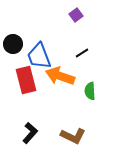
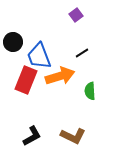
black circle: moved 2 px up
orange arrow: rotated 144 degrees clockwise
red rectangle: rotated 36 degrees clockwise
black L-shape: moved 2 px right, 3 px down; rotated 20 degrees clockwise
